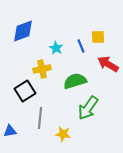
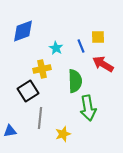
red arrow: moved 5 px left
green semicircle: rotated 105 degrees clockwise
black square: moved 3 px right
green arrow: rotated 45 degrees counterclockwise
yellow star: rotated 28 degrees counterclockwise
